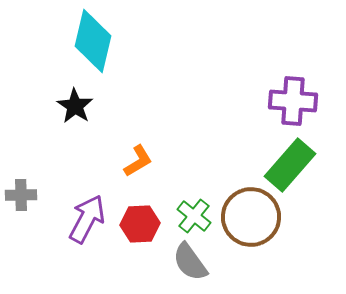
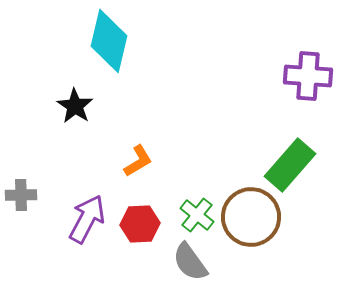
cyan diamond: moved 16 px right
purple cross: moved 15 px right, 25 px up
green cross: moved 3 px right, 1 px up
